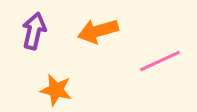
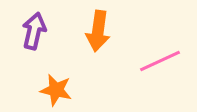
orange arrow: rotated 66 degrees counterclockwise
